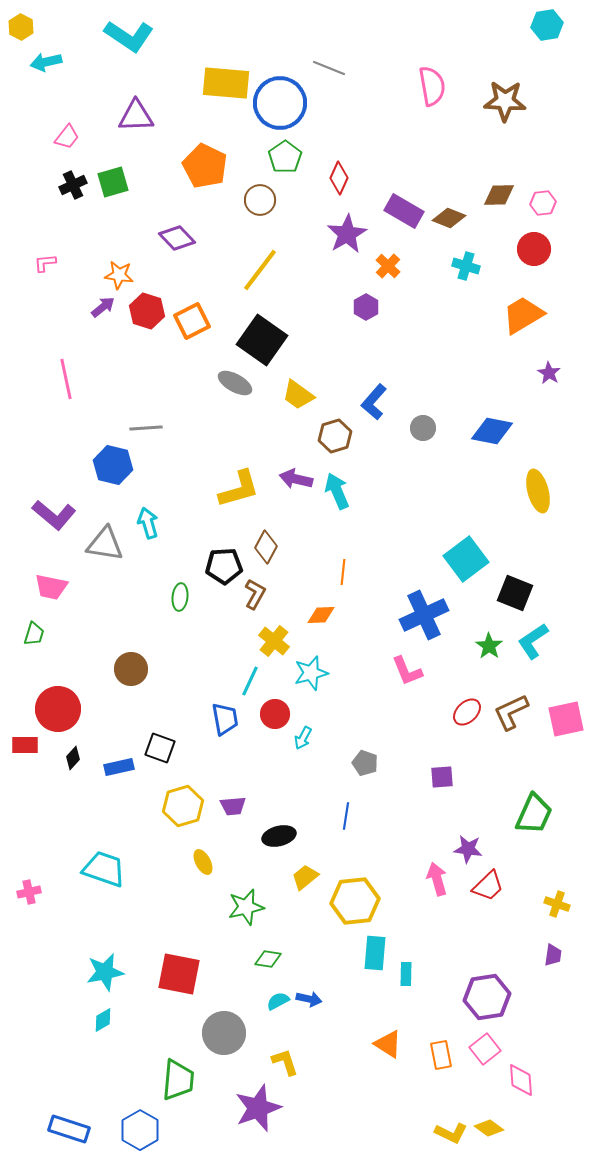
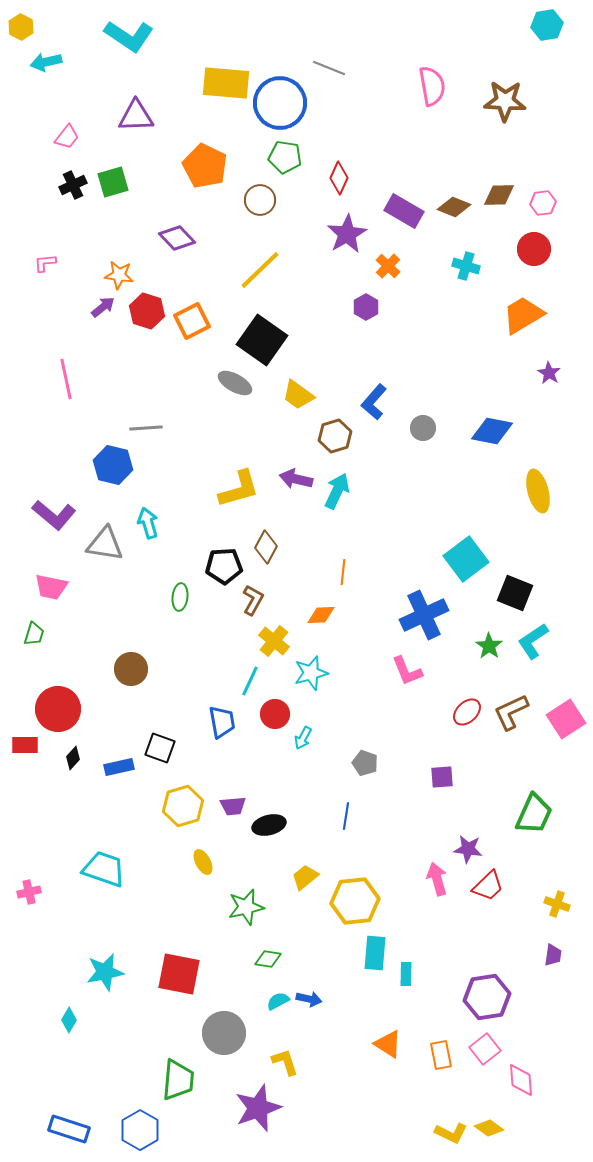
green pentagon at (285, 157): rotated 28 degrees counterclockwise
brown diamond at (449, 218): moved 5 px right, 11 px up
yellow line at (260, 270): rotated 9 degrees clockwise
cyan arrow at (337, 491): rotated 48 degrees clockwise
brown L-shape at (255, 594): moved 2 px left, 6 px down
blue trapezoid at (225, 719): moved 3 px left, 3 px down
pink square at (566, 719): rotated 21 degrees counterclockwise
black ellipse at (279, 836): moved 10 px left, 11 px up
cyan diamond at (103, 1020): moved 34 px left; rotated 30 degrees counterclockwise
